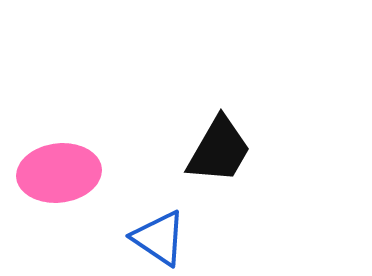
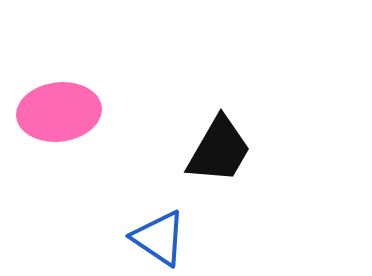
pink ellipse: moved 61 px up
